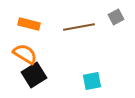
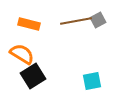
gray square: moved 18 px left, 3 px down
brown line: moved 3 px left, 6 px up
orange semicircle: moved 3 px left
black square: moved 1 px left, 1 px down
